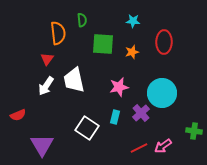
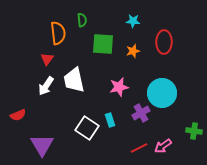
orange star: moved 1 px right, 1 px up
purple cross: rotated 12 degrees clockwise
cyan rectangle: moved 5 px left, 3 px down; rotated 32 degrees counterclockwise
